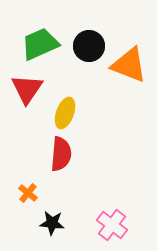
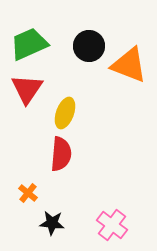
green trapezoid: moved 11 px left
